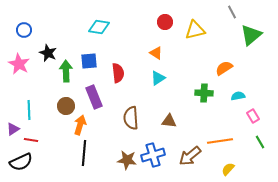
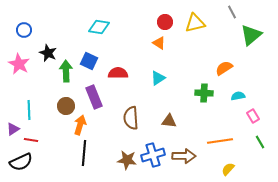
yellow triangle: moved 7 px up
orange triangle: moved 3 px right, 10 px up
blue square: rotated 30 degrees clockwise
red semicircle: rotated 84 degrees counterclockwise
brown arrow: moved 6 px left; rotated 140 degrees counterclockwise
